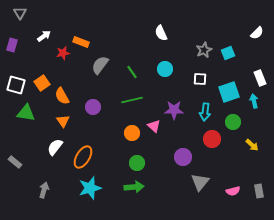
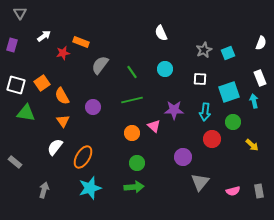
white semicircle at (257, 33): moved 4 px right, 10 px down; rotated 24 degrees counterclockwise
